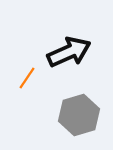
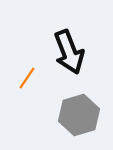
black arrow: rotated 93 degrees clockwise
